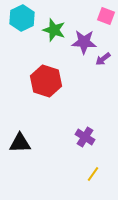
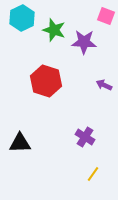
purple arrow: moved 1 px right, 26 px down; rotated 63 degrees clockwise
